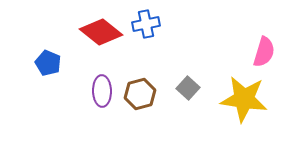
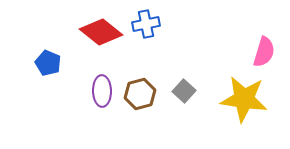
gray square: moved 4 px left, 3 px down
